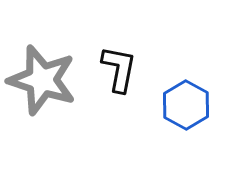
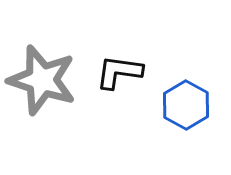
black L-shape: moved 3 px down; rotated 93 degrees counterclockwise
